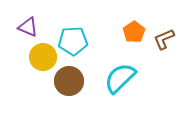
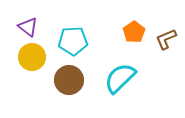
purple triangle: rotated 15 degrees clockwise
brown L-shape: moved 2 px right
yellow circle: moved 11 px left
brown circle: moved 1 px up
